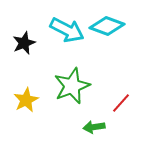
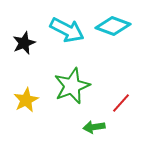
cyan diamond: moved 6 px right
